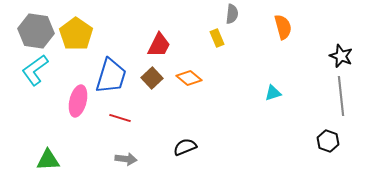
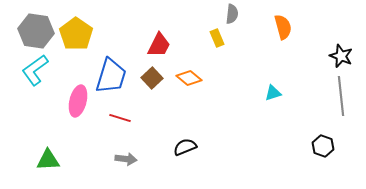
black hexagon: moved 5 px left, 5 px down
